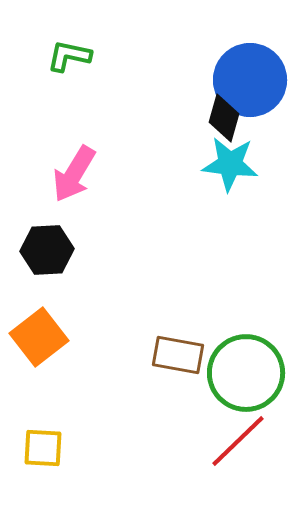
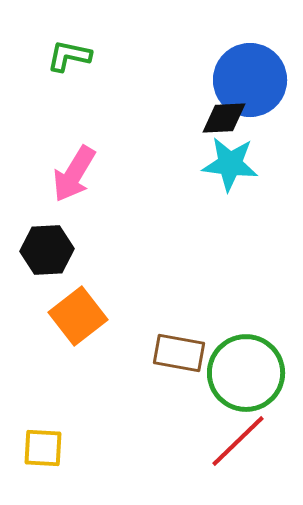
black diamond: rotated 72 degrees clockwise
orange square: moved 39 px right, 21 px up
brown rectangle: moved 1 px right, 2 px up
